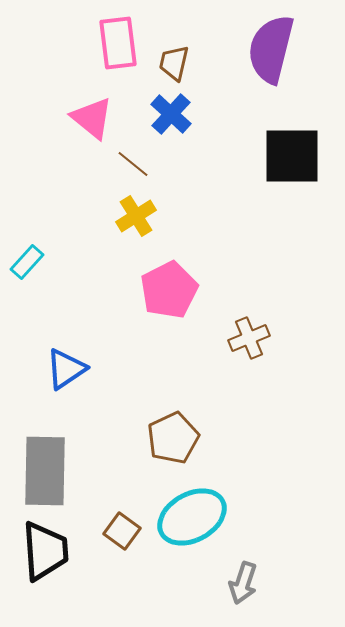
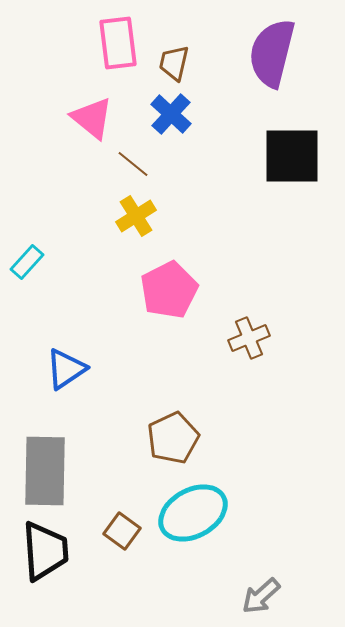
purple semicircle: moved 1 px right, 4 px down
cyan ellipse: moved 1 px right, 4 px up
gray arrow: moved 18 px right, 13 px down; rotated 30 degrees clockwise
